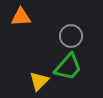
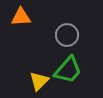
gray circle: moved 4 px left, 1 px up
green trapezoid: moved 3 px down
